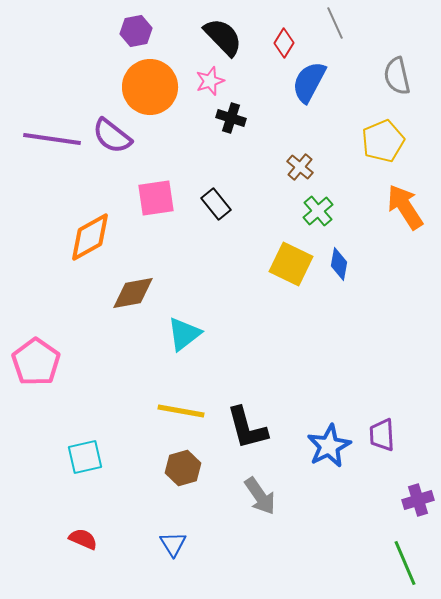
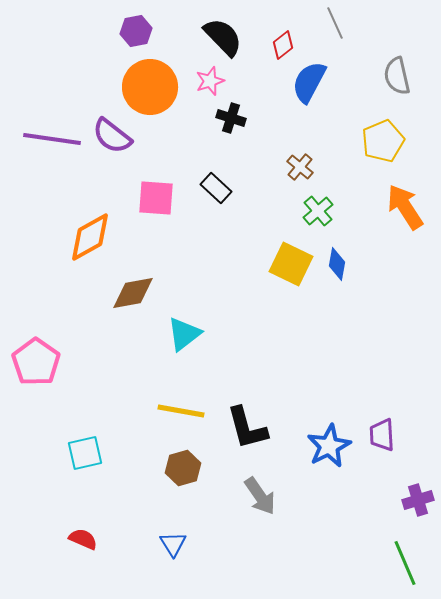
red diamond: moved 1 px left, 2 px down; rotated 20 degrees clockwise
pink square: rotated 12 degrees clockwise
black rectangle: moved 16 px up; rotated 8 degrees counterclockwise
blue diamond: moved 2 px left
cyan square: moved 4 px up
